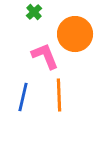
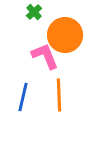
orange circle: moved 10 px left, 1 px down
